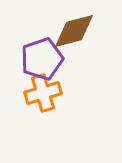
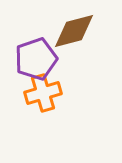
purple pentagon: moved 6 px left
